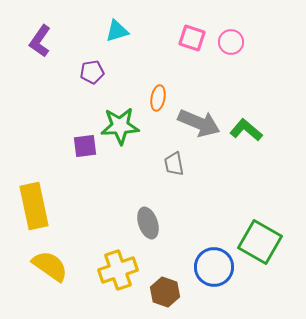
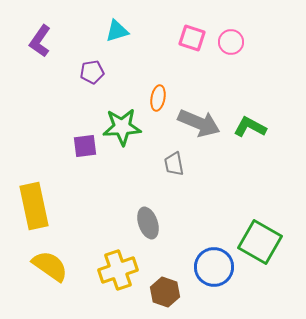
green star: moved 2 px right, 1 px down
green L-shape: moved 4 px right, 3 px up; rotated 12 degrees counterclockwise
